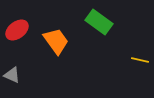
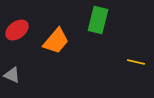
green rectangle: moved 1 px left, 2 px up; rotated 68 degrees clockwise
orange trapezoid: rotated 76 degrees clockwise
yellow line: moved 4 px left, 2 px down
